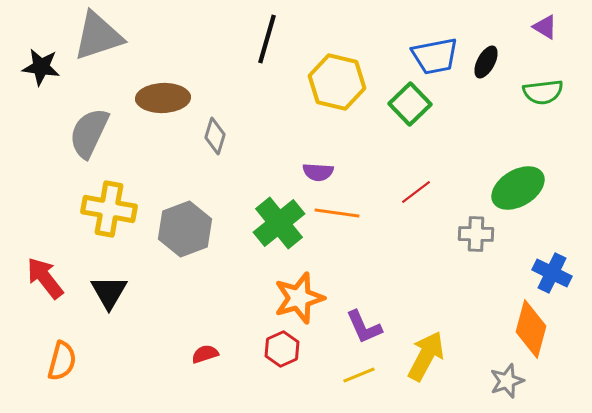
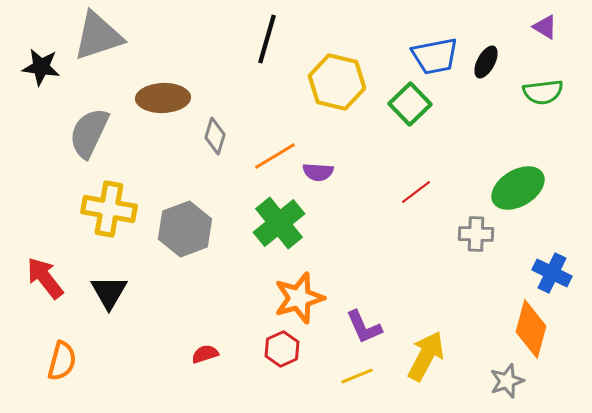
orange line: moved 62 px left, 57 px up; rotated 39 degrees counterclockwise
yellow line: moved 2 px left, 1 px down
